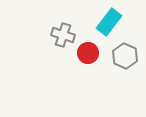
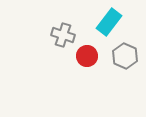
red circle: moved 1 px left, 3 px down
